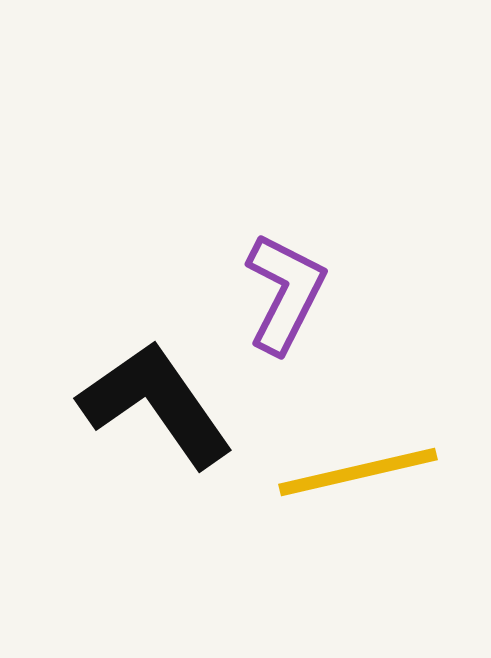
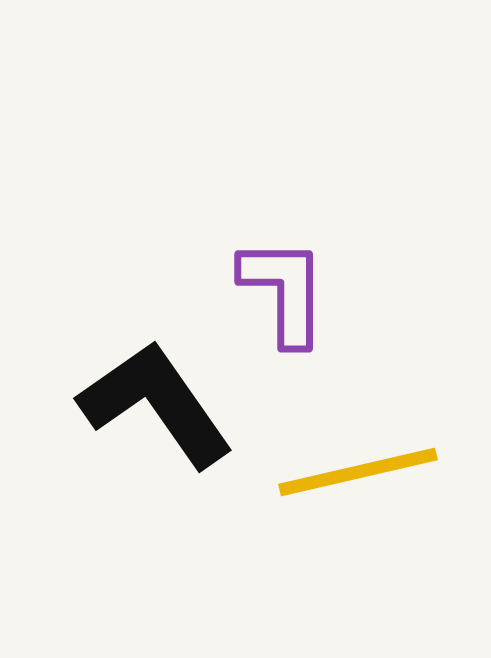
purple L-shape: moved 1 px left, 2 px up; rotated 27 degrees counterclockwise
